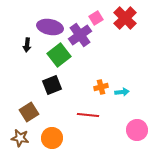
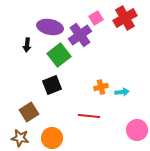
red cross: rotated 15 degrees clockwise
red line: moved 1 px right, 1 px down
